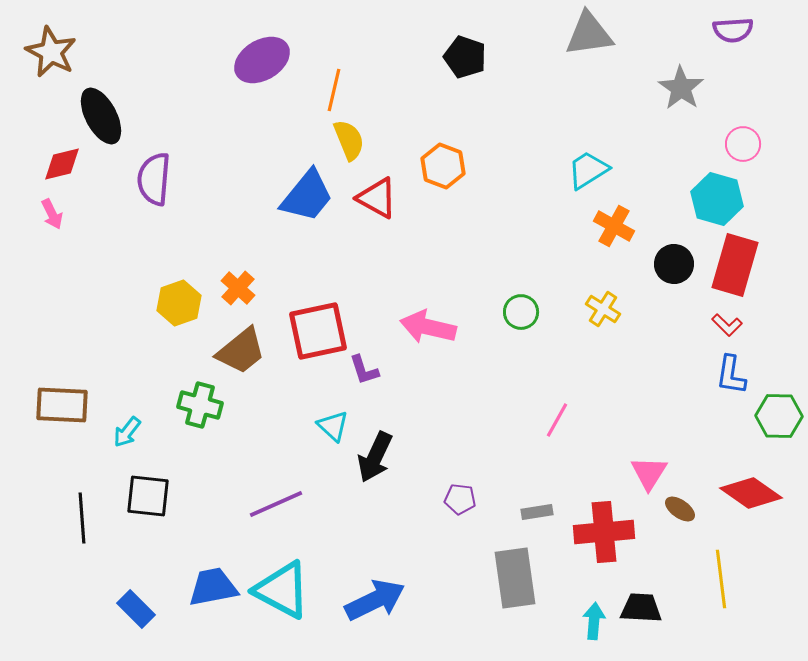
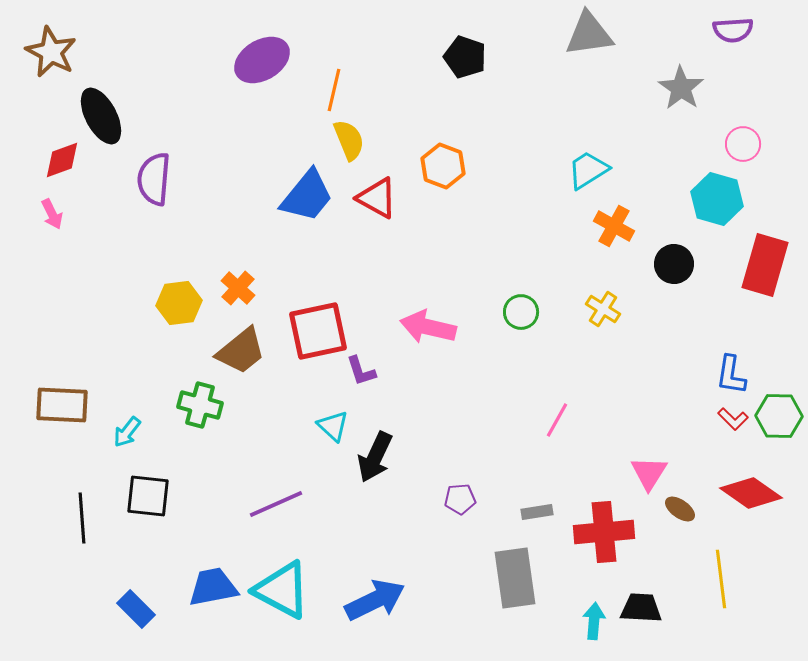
red diamond at (62, 164): moved 4 px up; rotated 6 degrees counterclockwise
red rectangle at (735, 265): moved 30 px right
yellow hexagon at (179, 303): rotated 12 degrees clockwise
red L-shape at (727, 325): moved 6 px right, 94 px down
purple L-shape at (364, 370): moved 3 px left, 1 px down
purple pentagon at (460, 499): rotated 12 degrees counterclockwise
